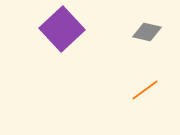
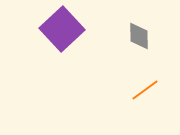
gray diamond: moved 8 px left, 4 px down; rotated 76 degrees clockwise
